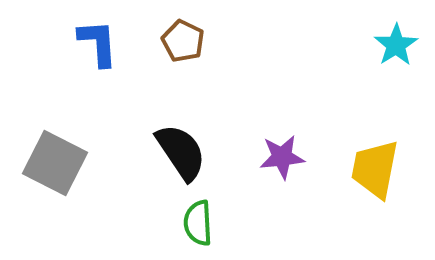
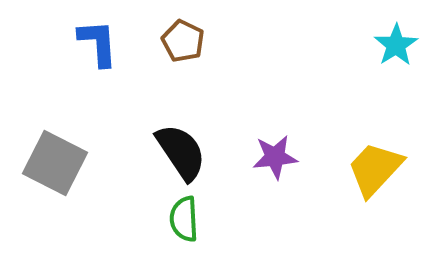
purple star: moved 7 px left
yellow trapezoid: rotated 32 degrees clockwise
green semicircle: moved 14 px left, 4 px up
